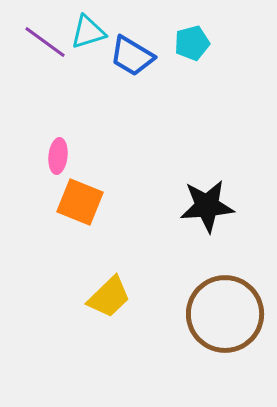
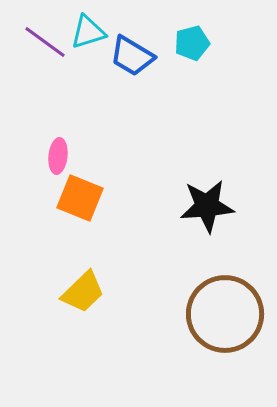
orange square: moved 4 px up
yellow trapezoid: moved 26 px left, 5 px up
